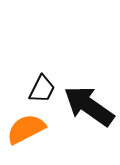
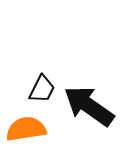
orange semicircle: rotated 18 degrees clockwise
